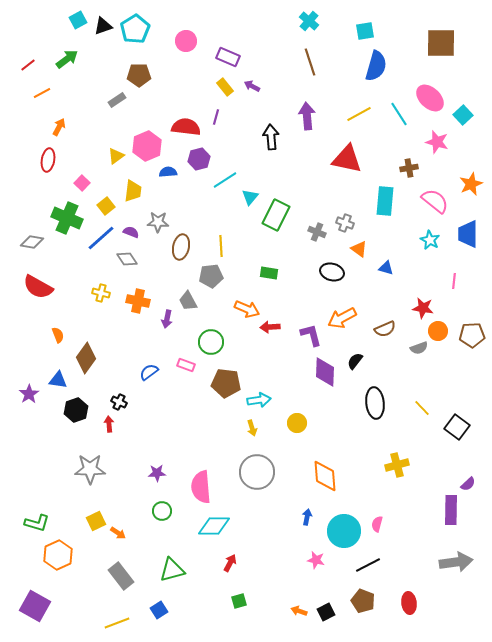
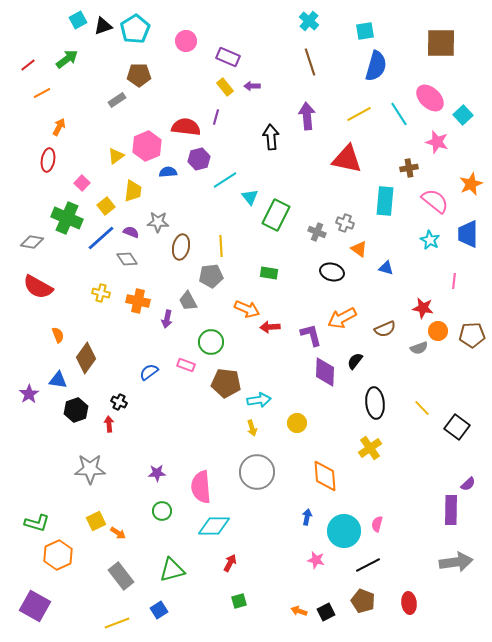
purple arrow at (252, 86): rotated 28 degrees counterclockwise
cyan triangle at (250, 197): rotated 18 degrees counterclockwise
yellow cross at (397, 465): moved 27 px left, 17 px up; rotated 20 degrees counterclockwise
